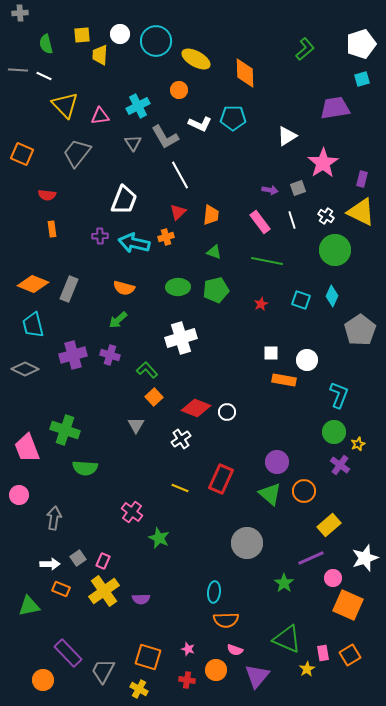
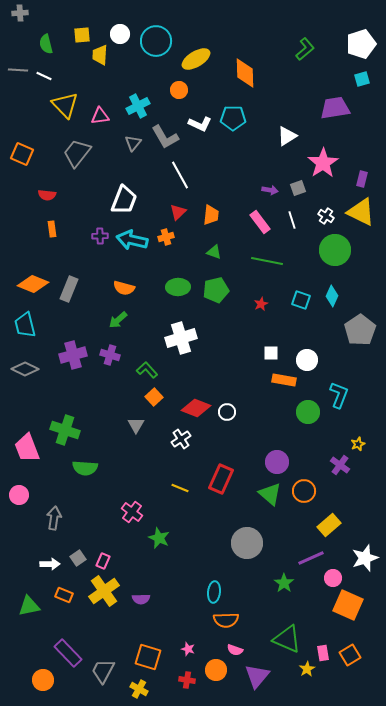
yellow ellipse at (196, 59): rotated 60 degrees counterclockwise
gray triangle at (133, 143): rotated 12 degrees clockwise
cyan arrow at (134, 243): moved 2 px left, 3 px up
cyan trapezoid at (33, 325): moved 8 px left
green circle at (334, 432): moved 26 px left, 20 px up
orange rectangle at (61, 589): moved 3 px right, 6 px down
